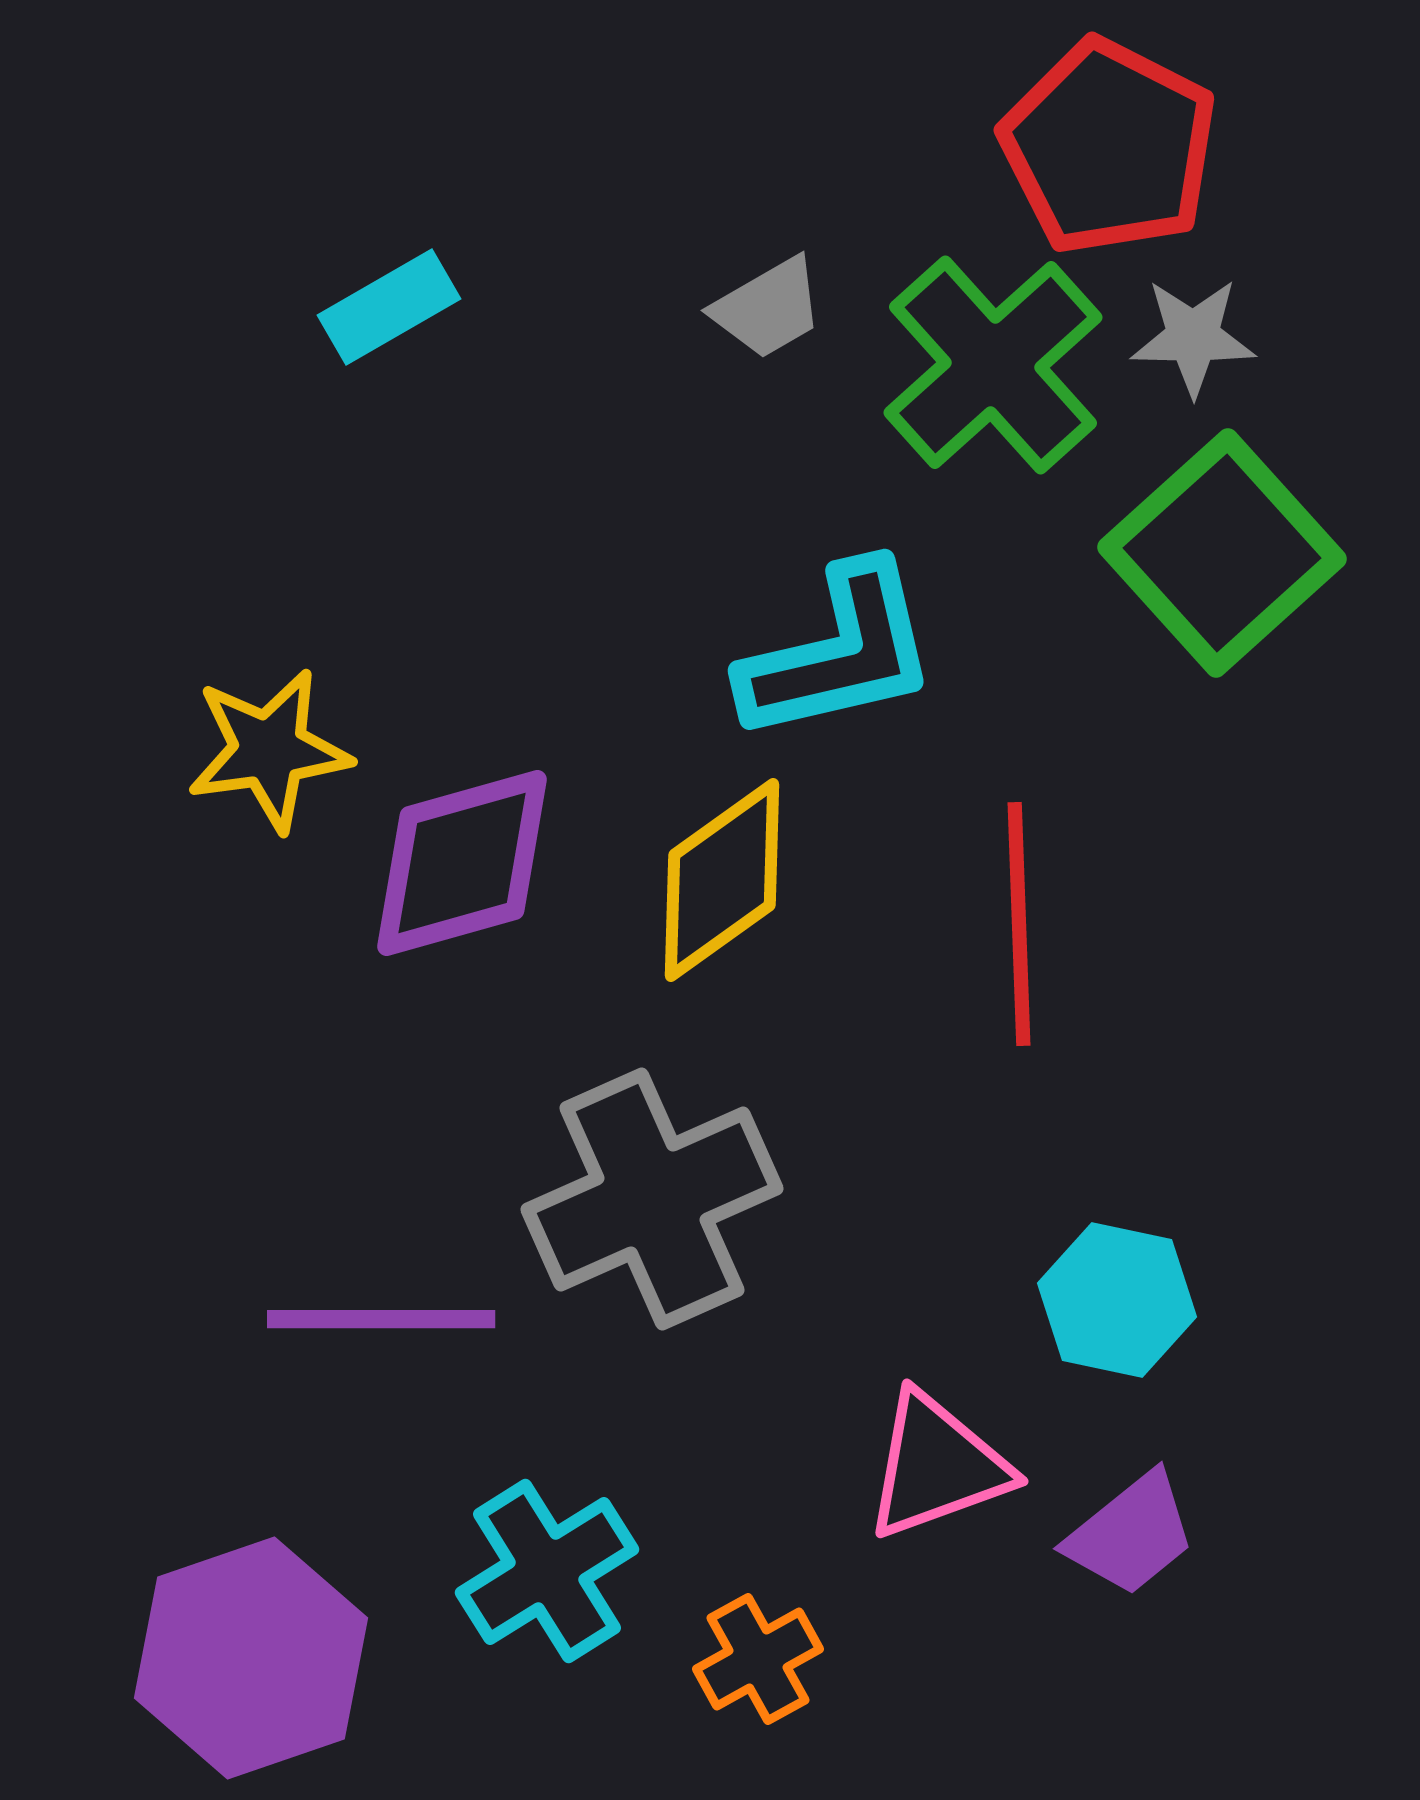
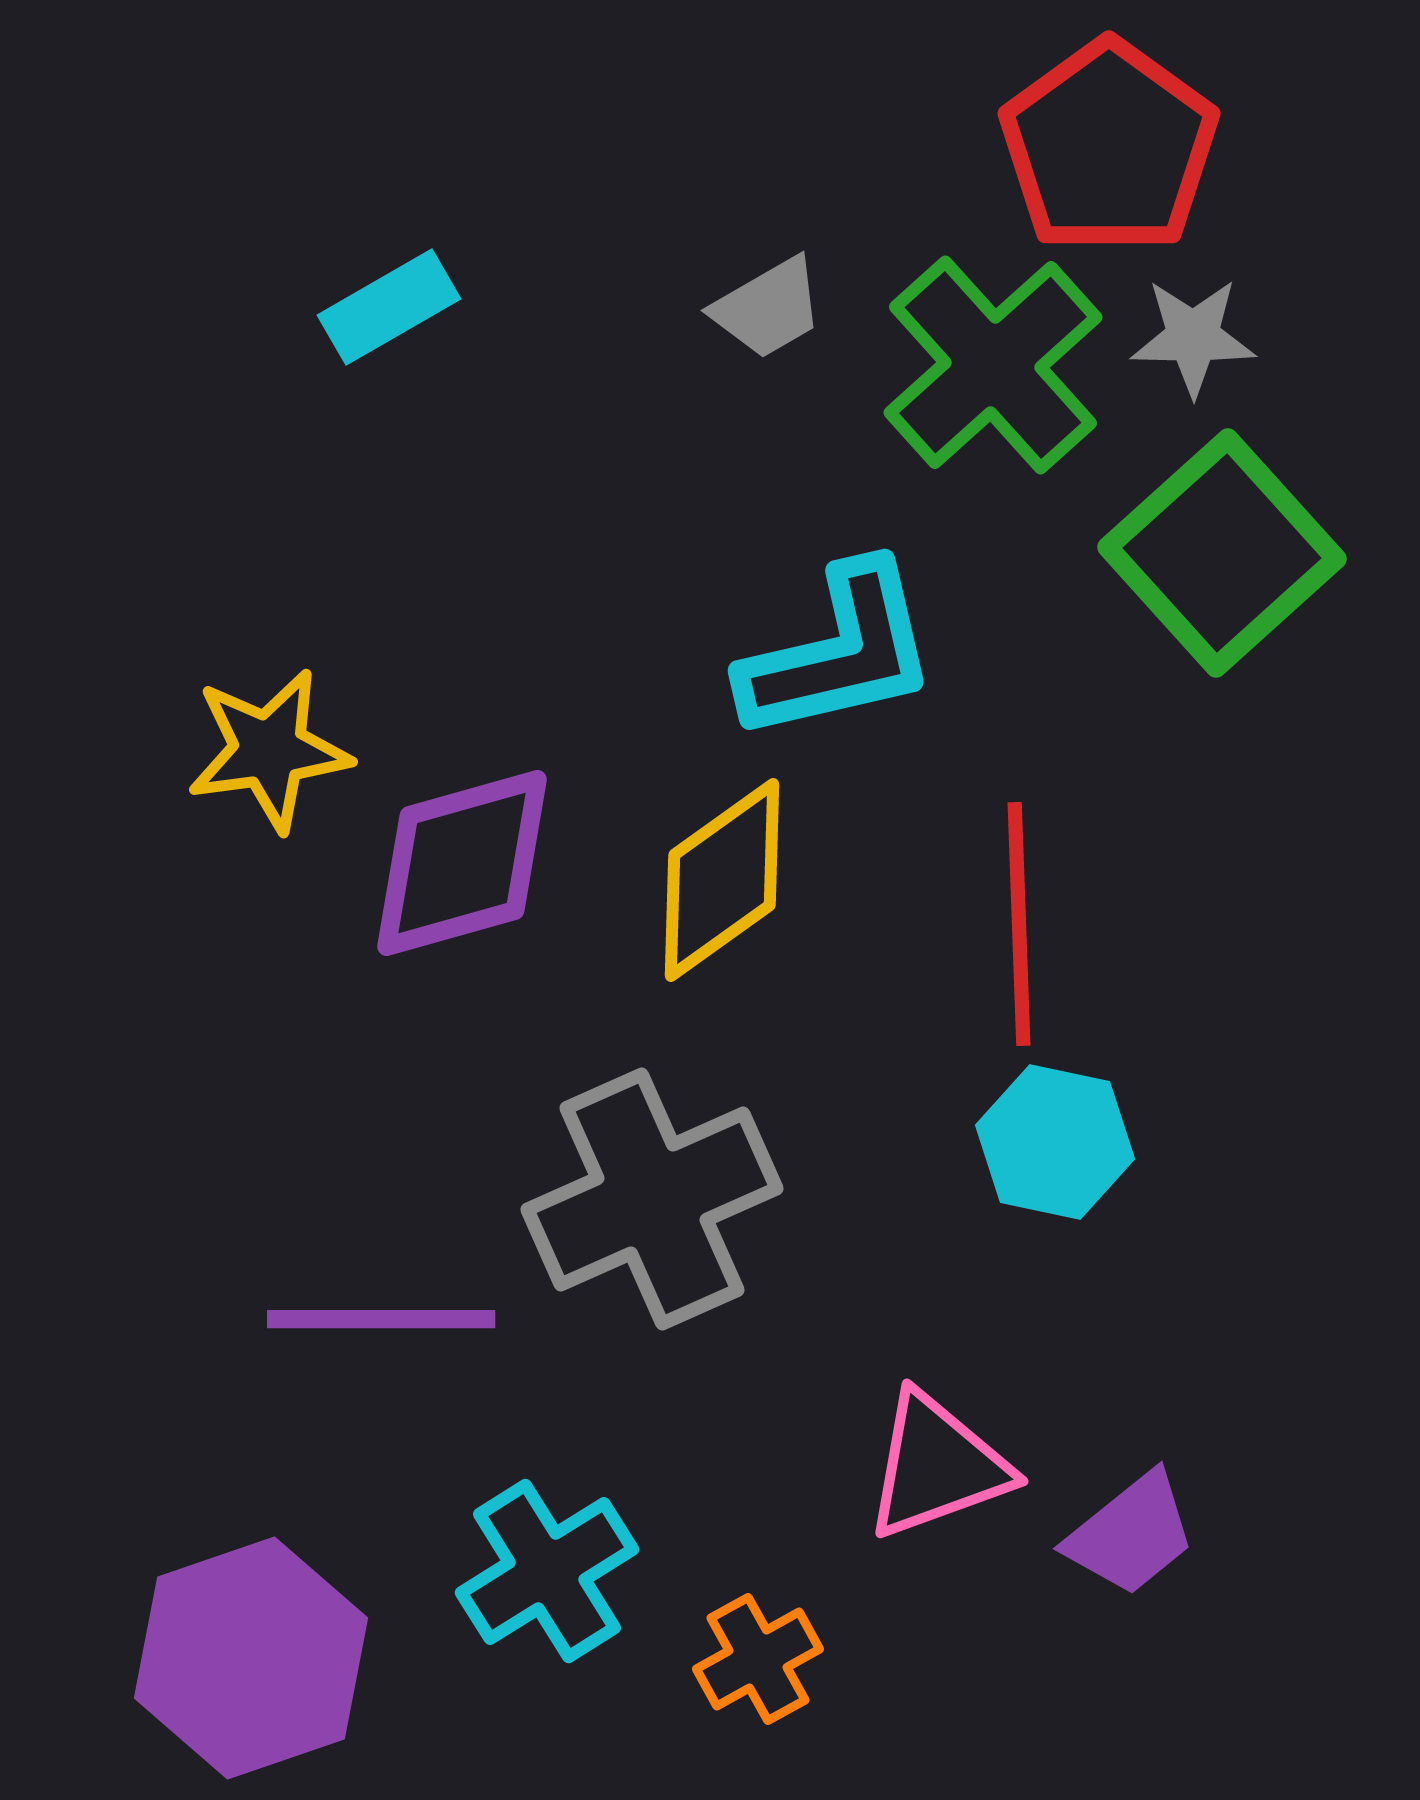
red pentagon: rotated 9 degrees clockwise
cyan hexagon: moved 62 px left, 158 px up
